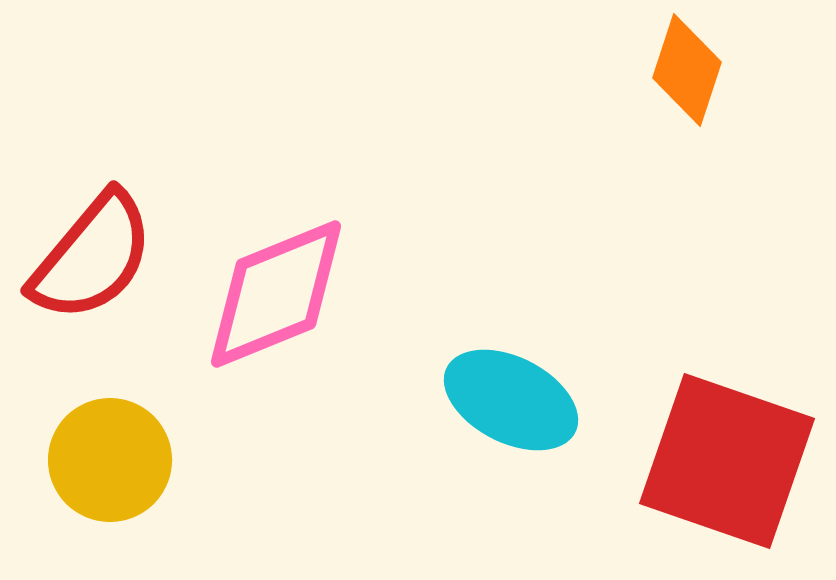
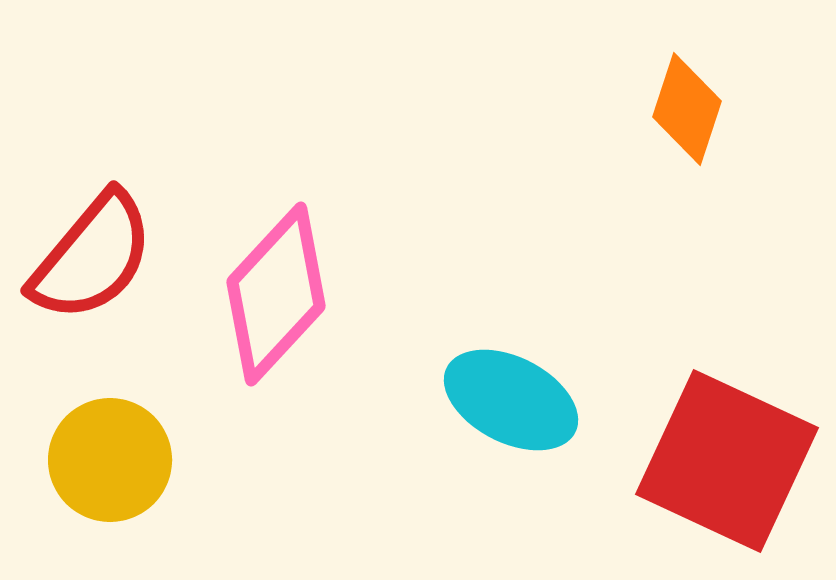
orange diamond: moved 39 px down
pink diamond: rotated 25 degrees counterclockwise
red square: rotated 6 degrees clockwise
